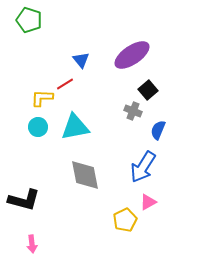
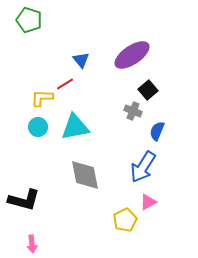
blue semicircle: moved 1 px left, 1 px down
